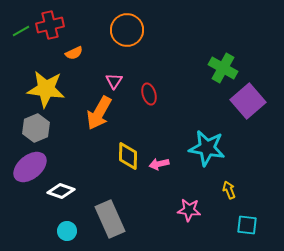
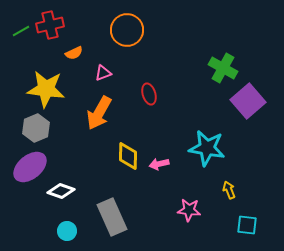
pink triangle: moved 11 px left, 8 px up; rotated 36 degrees clockwise
gray rectangle: moved 2 px right, 2 px up
